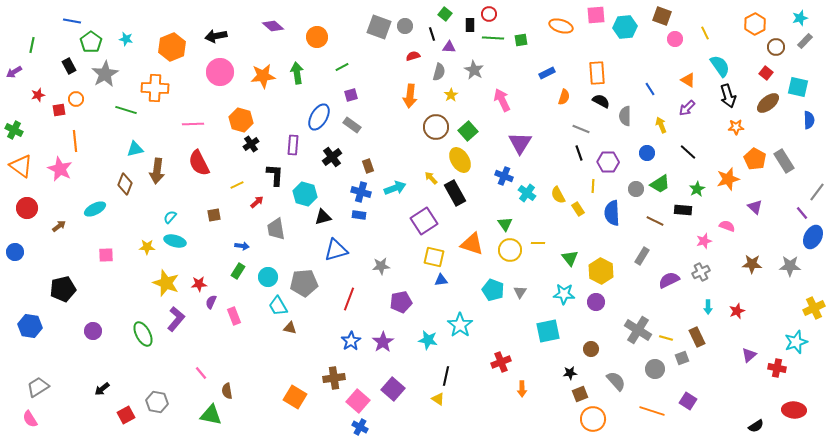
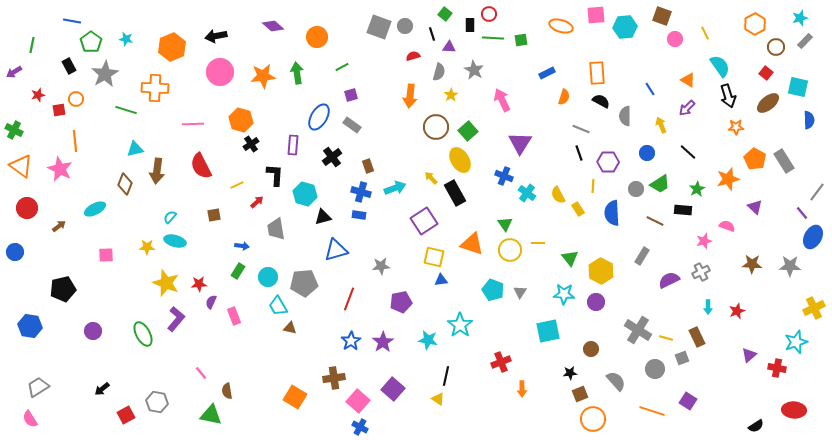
red semicircle at (199, 163): moved 2 px right, 3 px down
